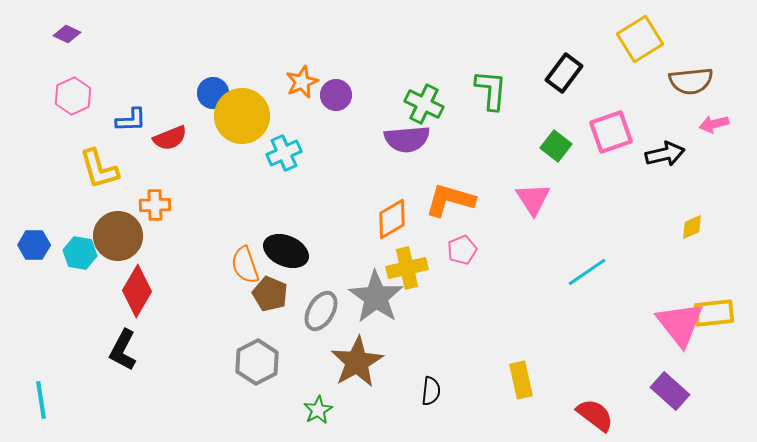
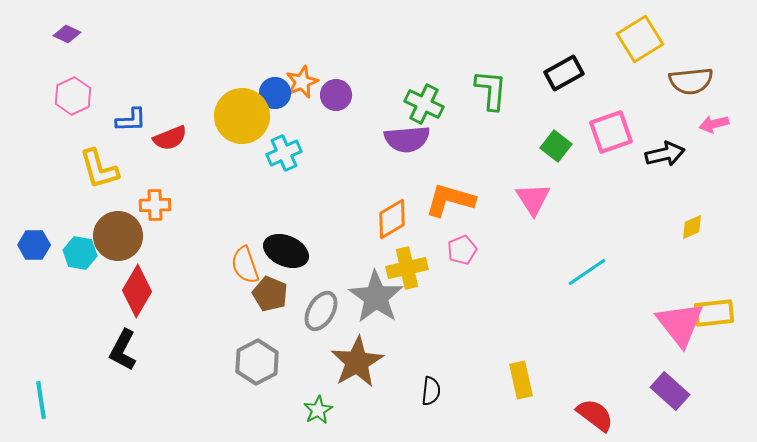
black rectangle at (564, 73): rotated 24 degrees clockwise
blue circle at (213, 93): moved 62 px right
